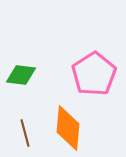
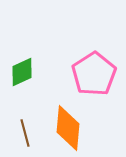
green diamond: moved 1 px right, 3 px up; rotated 32 degrees counterclockwise
